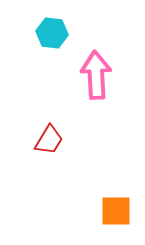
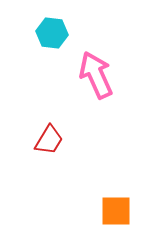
pink arrow: rotated 21 degrees counterclockwise
